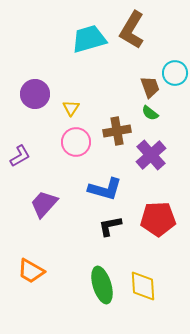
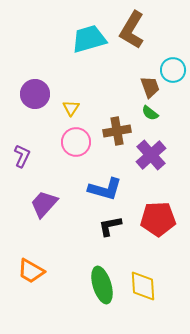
cyan circle: moved 2 px left, 3 px up
purple L-shape: moved 2 px right; rotated 35 degrees counterclockwise
